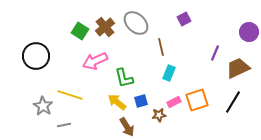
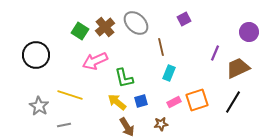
black circle: moved 1 px up
gray star: moved 4 px left
brown star: moved 2 px right, 9 px down
